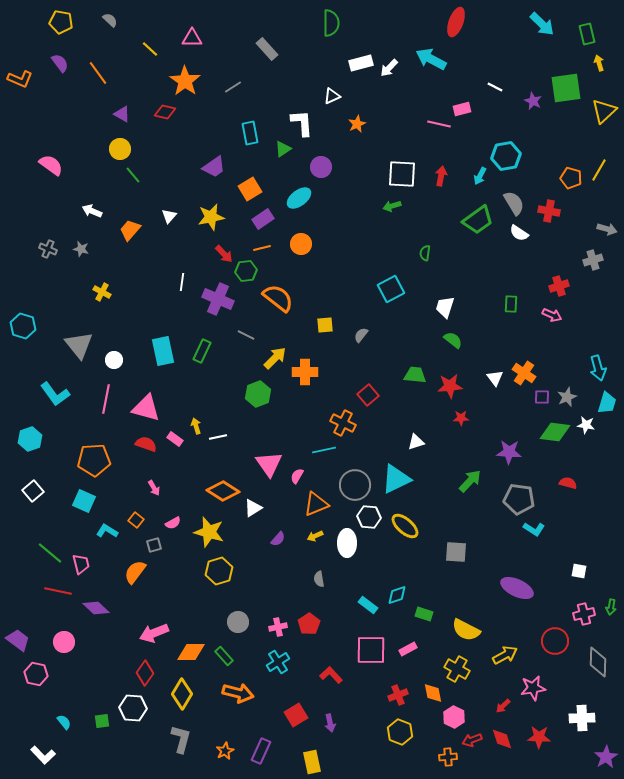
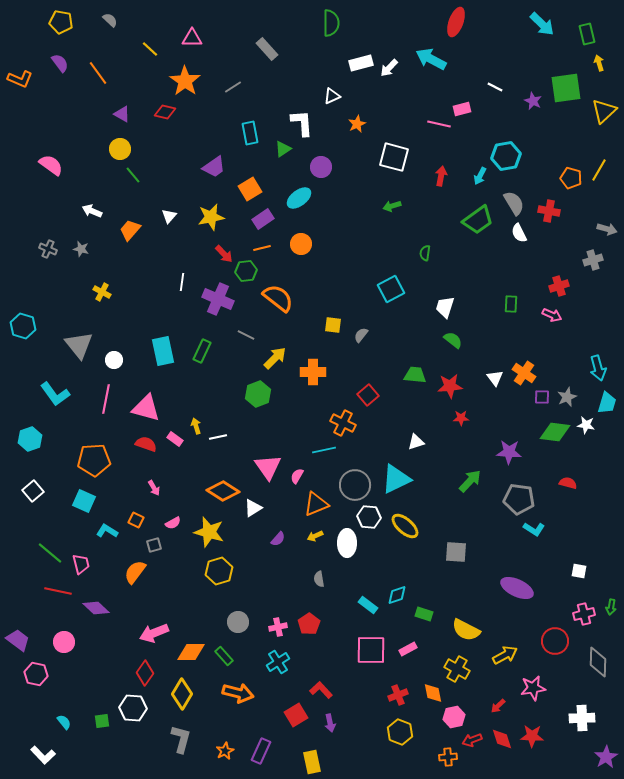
white square at (402, 174): moved 8 px left, 17 px up; rotated 12 degrees clockwise
white semicircle at (519, 233): rotated 30 degrees clockwise
yellow square at (325, 325): moved 8 px right; rotated 12 degrees clockwise
orange cross at (305, 372): moved 8 px right
pink triangle at (269, 464): moved 1 px left, 3 px down
orange square at (136, 520): rotated 14 degrees counterclockwise
red L-shape at (331, 675): moved 10 px left, 15 px down
red arrow at (503, 706): moved 5 px left
pink hexagon at (454, 717): rotated 20 degrees clockwise
red star at (539, 737): moved 7 px left, 1 px up
